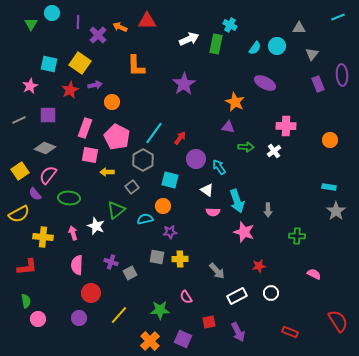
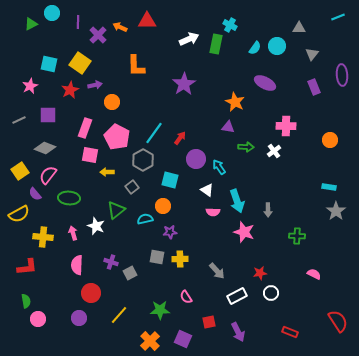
green triangle at (31, 24): rotated 32 degrees clockwise
purple rectangle at (318, 84): moved 4 px left, 3 px down
red star at (259, 266): moved 1 px right, 7 px down
